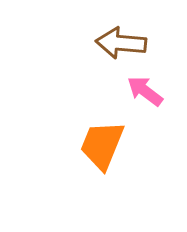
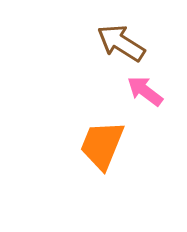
brown arrow: rotated 27 degrees clockwise
